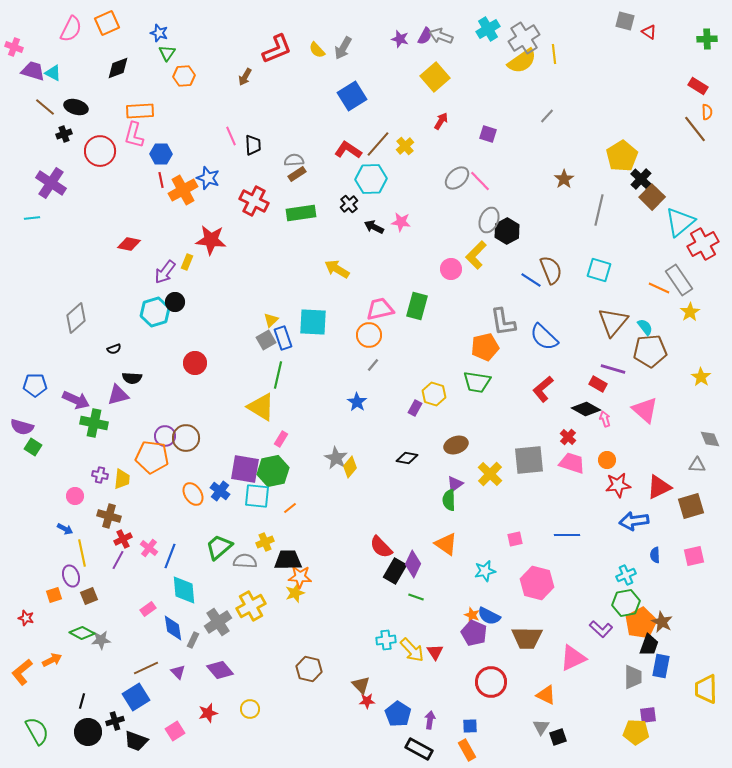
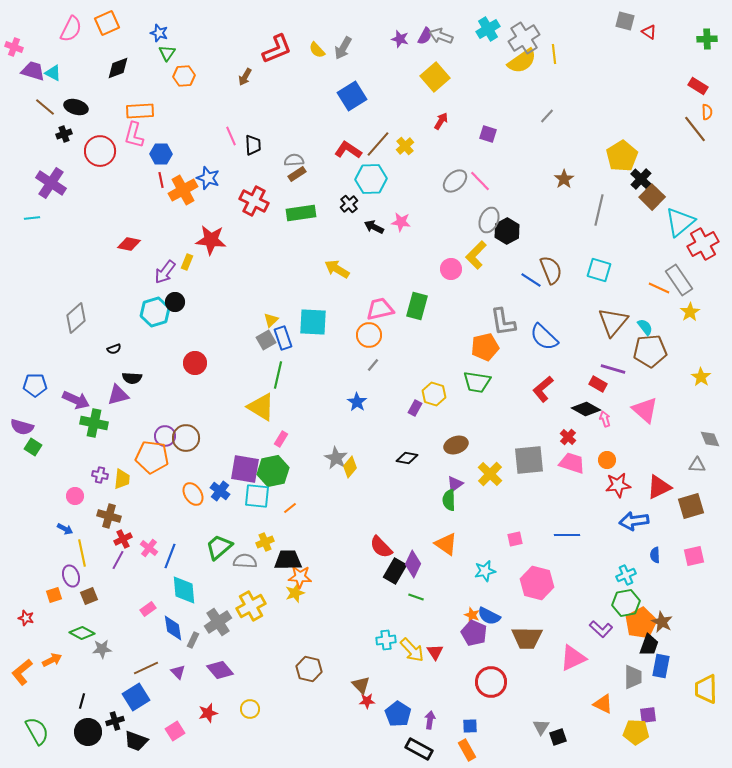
gray ellipse at (457, 178): moved 2 px left, 3 px down
gray star at (101, 640): moved 1 px right, 9 px down
orange triangle at (546, 695): moved 57 px right, 9 px down
